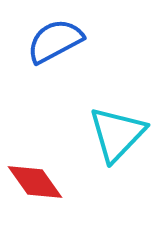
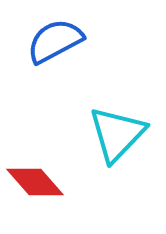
red diamond: rotated 6 degrees counterclockwise
